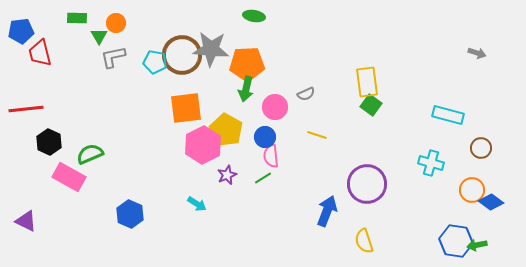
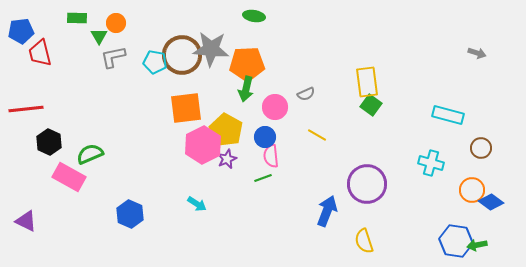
yellow line at (317, 135): rotated 12 degrees clockwise
purple star at (227, 175): moved 16 px up
green line at (263, 178): rotated 12 degrees clockwise
